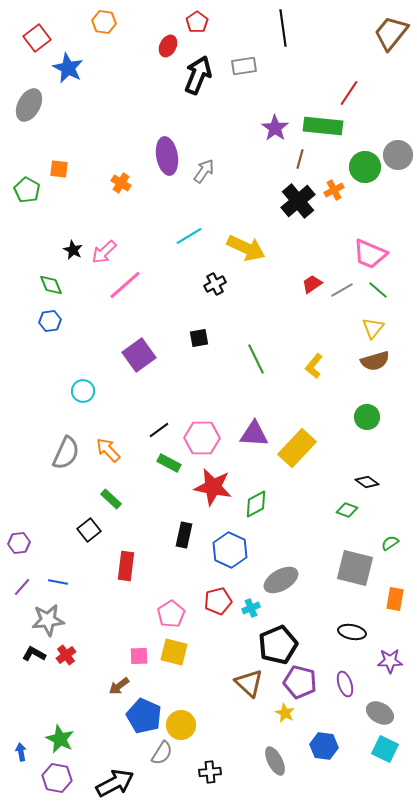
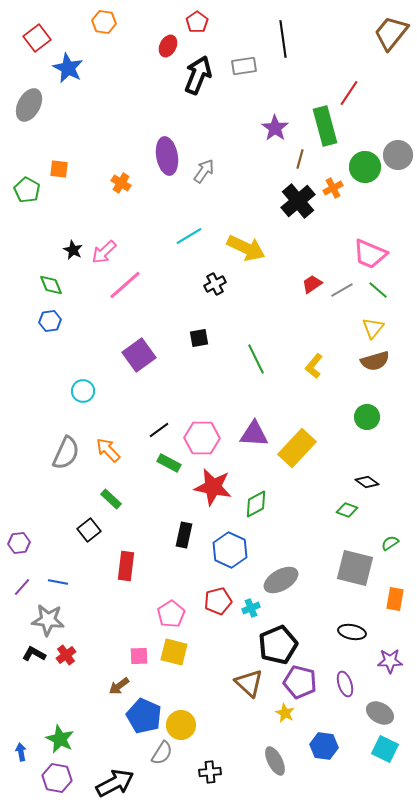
black line at (283, 28): moved 11 px down
green rectangle at (323, 126): moved 2 px right; rotated 69 degrees clockwise
orange cross at (334, 190): moved 1 px left, 2 px up
gray star at (48, 620): rotated 12 degrees clockwise
